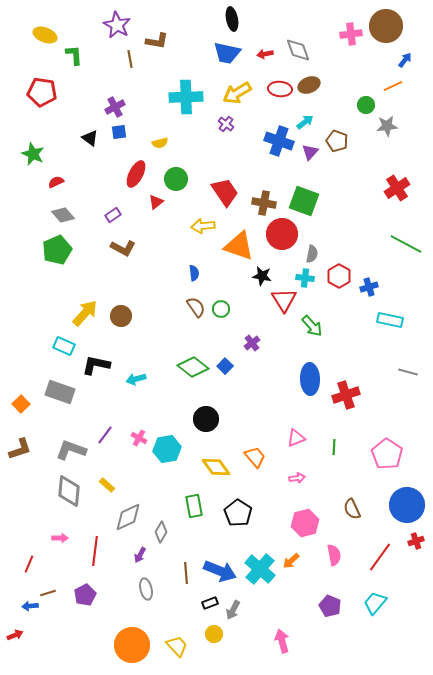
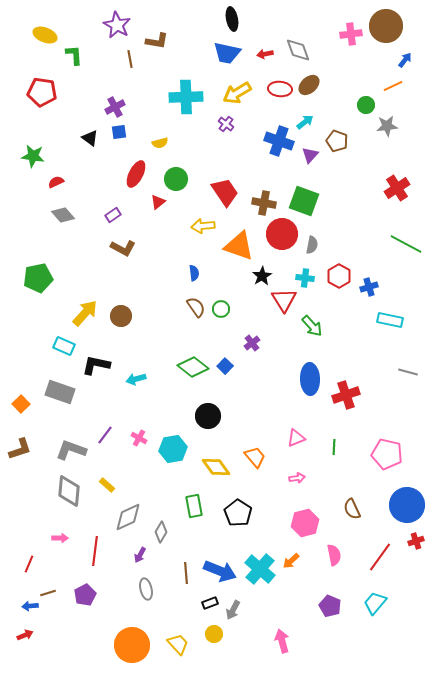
brown ellipse at (309, 85): rotated 20 degrees counterclockwise
purple triangle at (310, 152): moved 3 px down
green star at (33, 154): moved 2 px down; rotated 15 degrees counterclockwise
red triangle at (156, 202): moved 2 px right
green pentagon at (57, 250): moved 19 px left, 28 px down; rotated 12 degrees clockwise
gray semicircle at (312, 254): moved 9 px up
black star at (262, 276): rotated 30 degrees clockwise
black circle at (206, 419): moved 2 px right, 3 px up
cyan hexagon at (167, 449): moved 6 px right
pink pentagon at (387, 454): rotated 20 degrees counterclockwise
red arrow at (15, 635): moved 10 px right
yellow trapezoid at (177, 646): moved 1 px right, 2 px up
